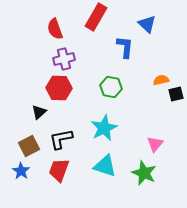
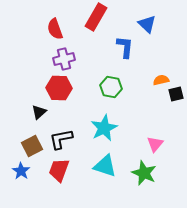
brown square: moved 3 px right
